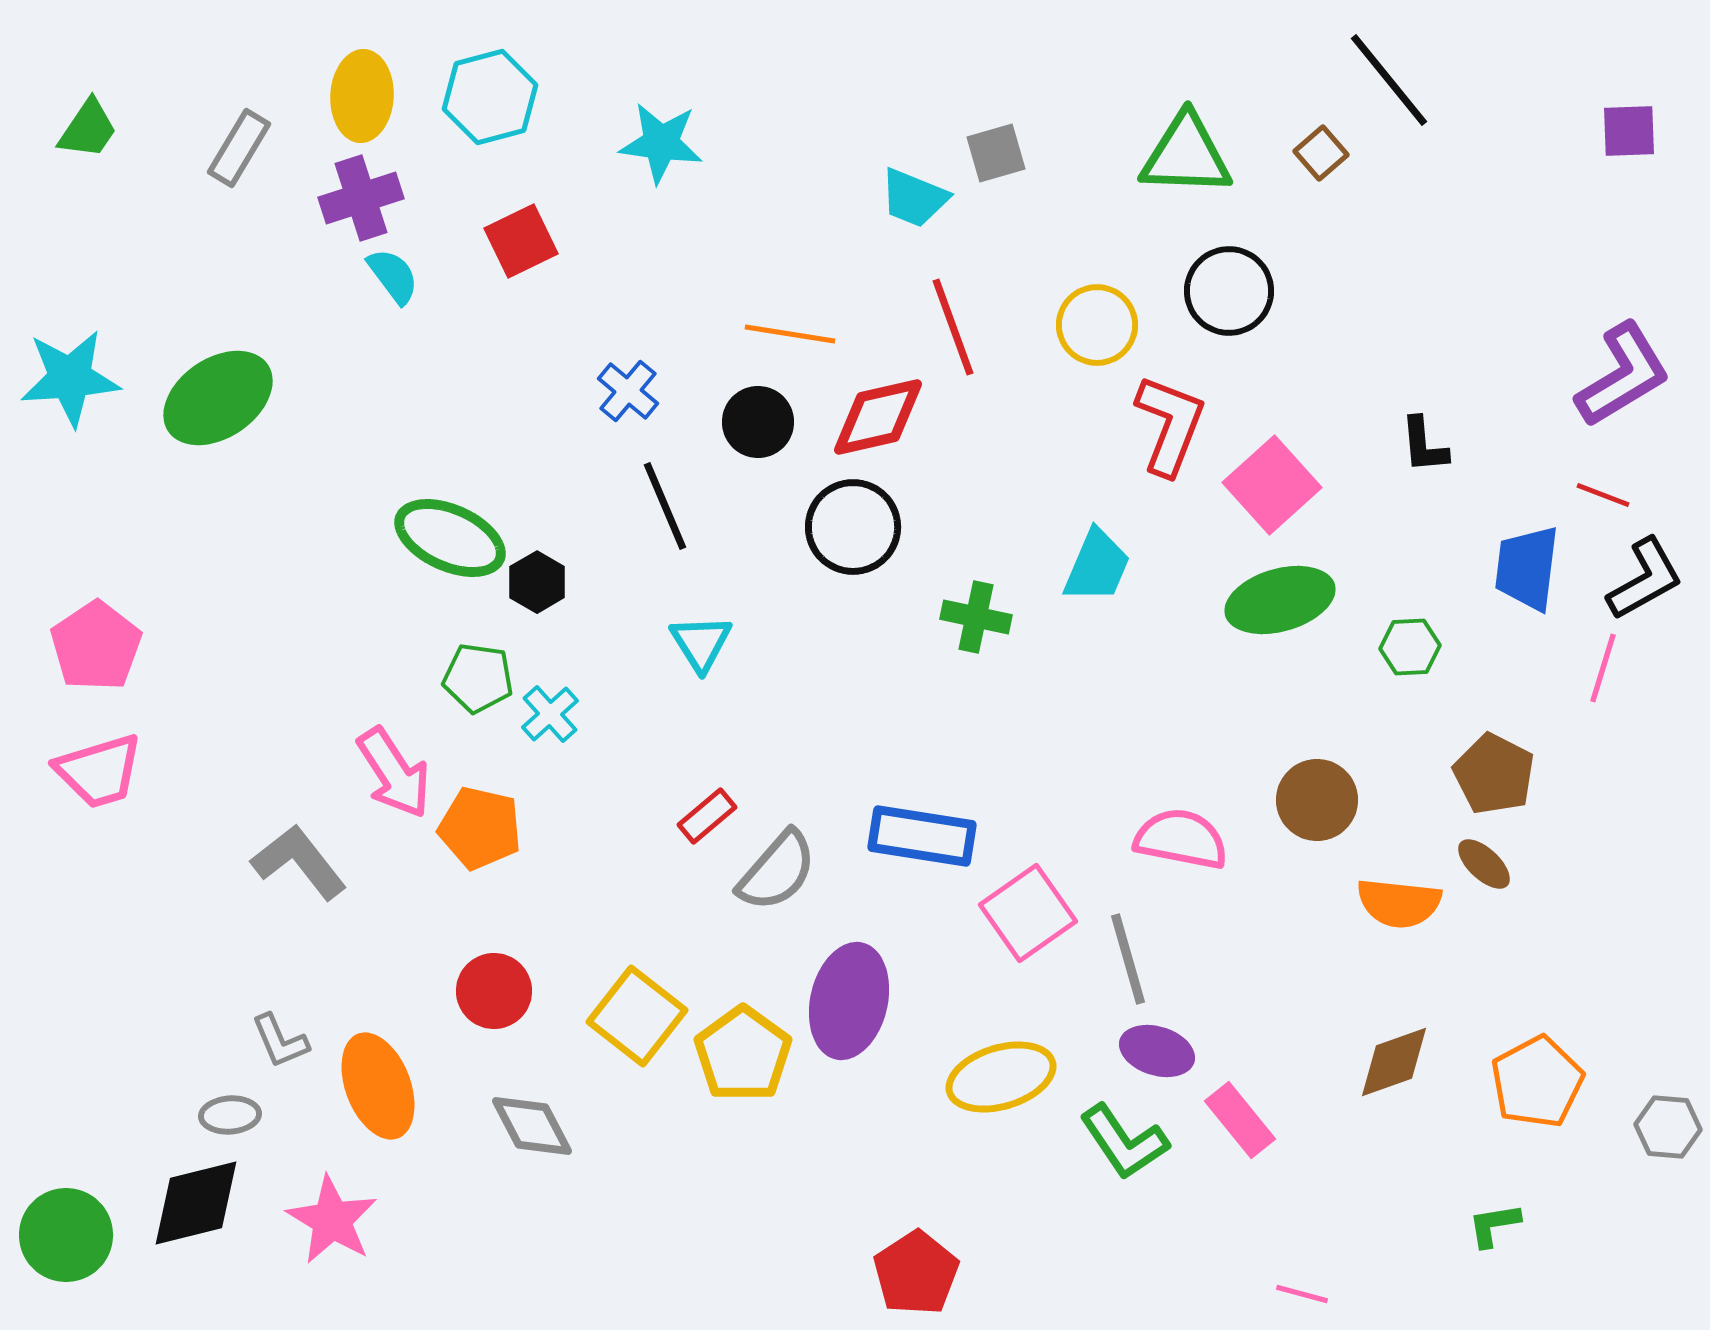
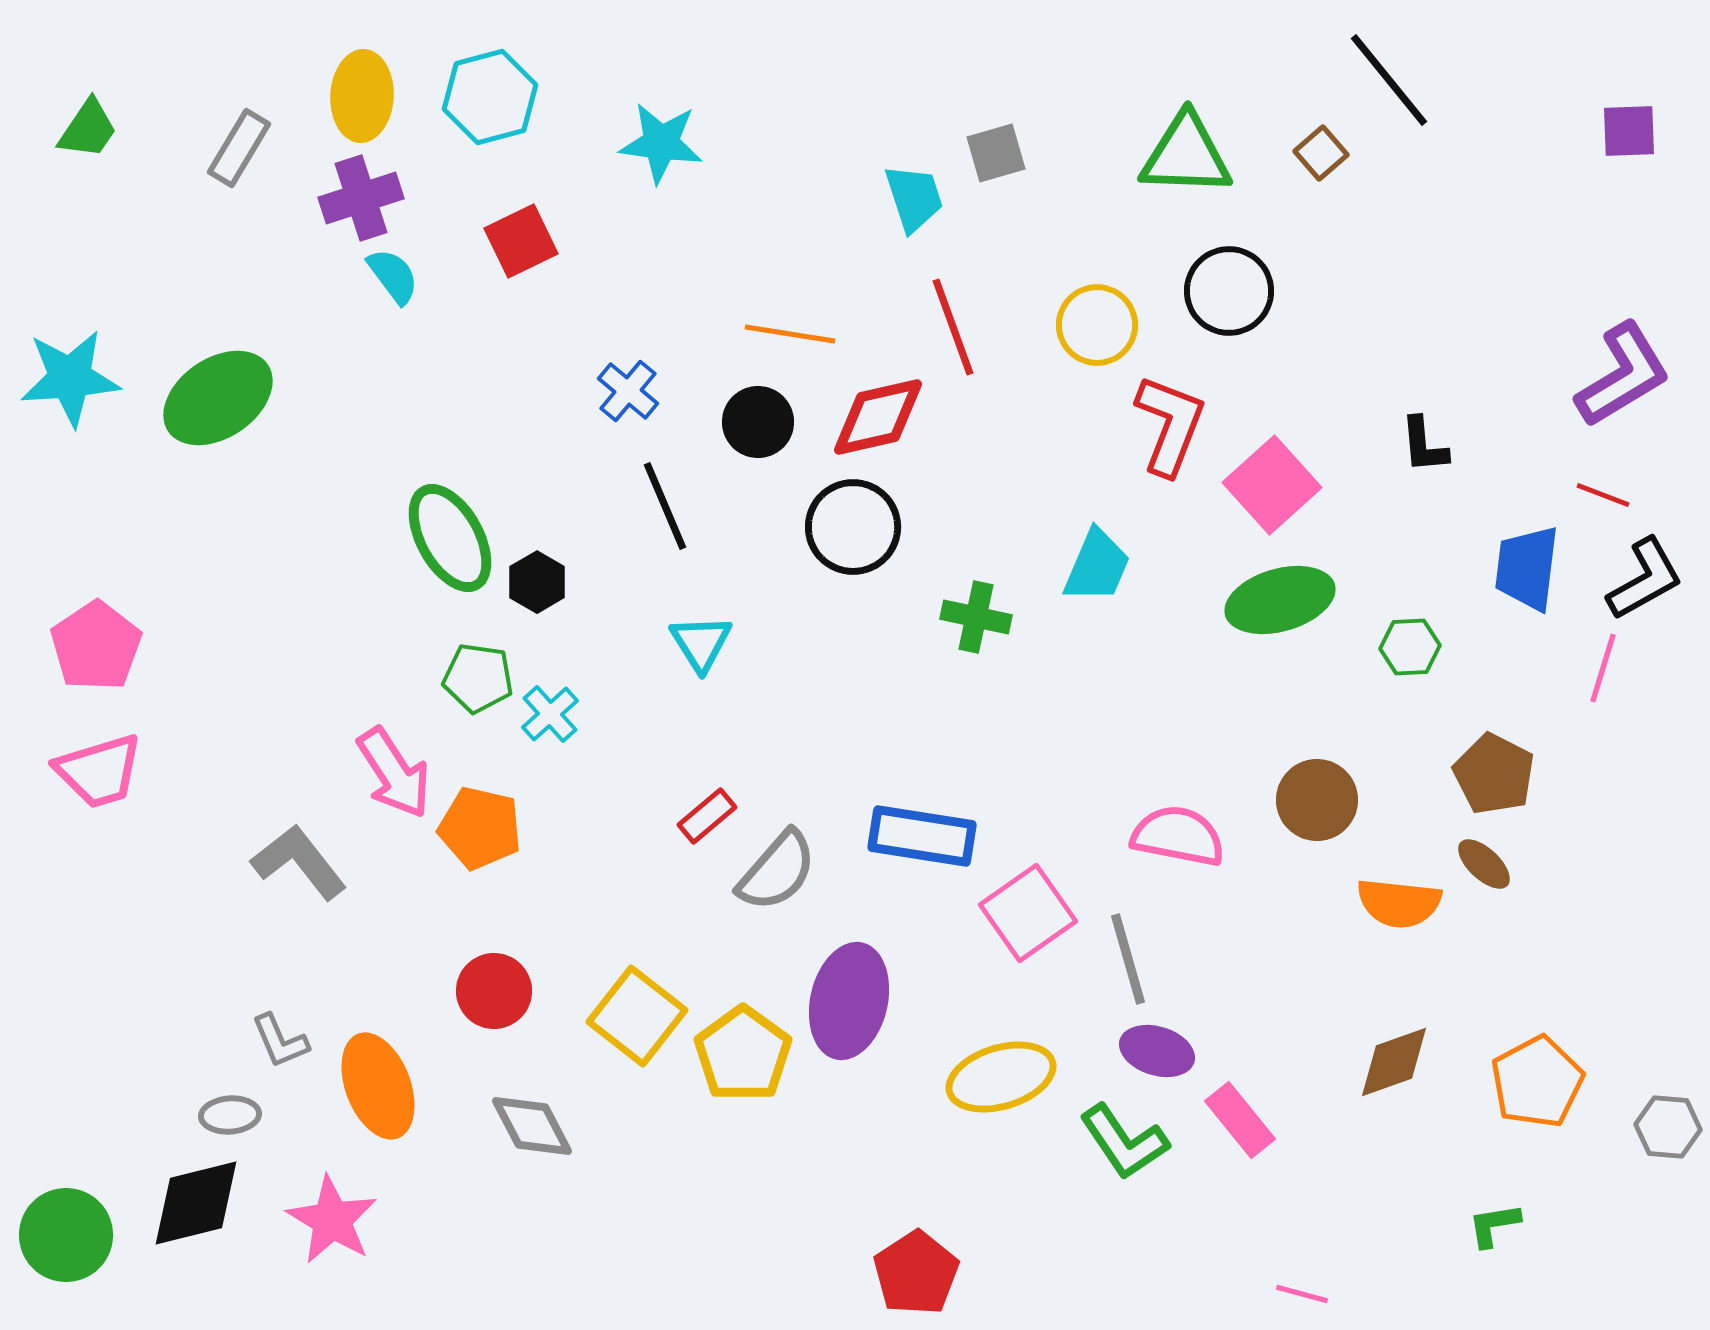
cyan trapezoid at (914, 198): rotated 130 degrees counterclockwise
green ellipse at (450, 538): rotated 37 degrees clockwise
pink semicircle at (1181, 839): moved 3 px left, 3 px up
